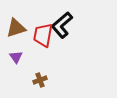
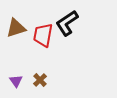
black L-shape: moved 5 px right, 2 px up; rotated 8 degrees clockwise
purple triangle: moved 24 px down
brown cross: rotated 24 degrees counterclockwise
